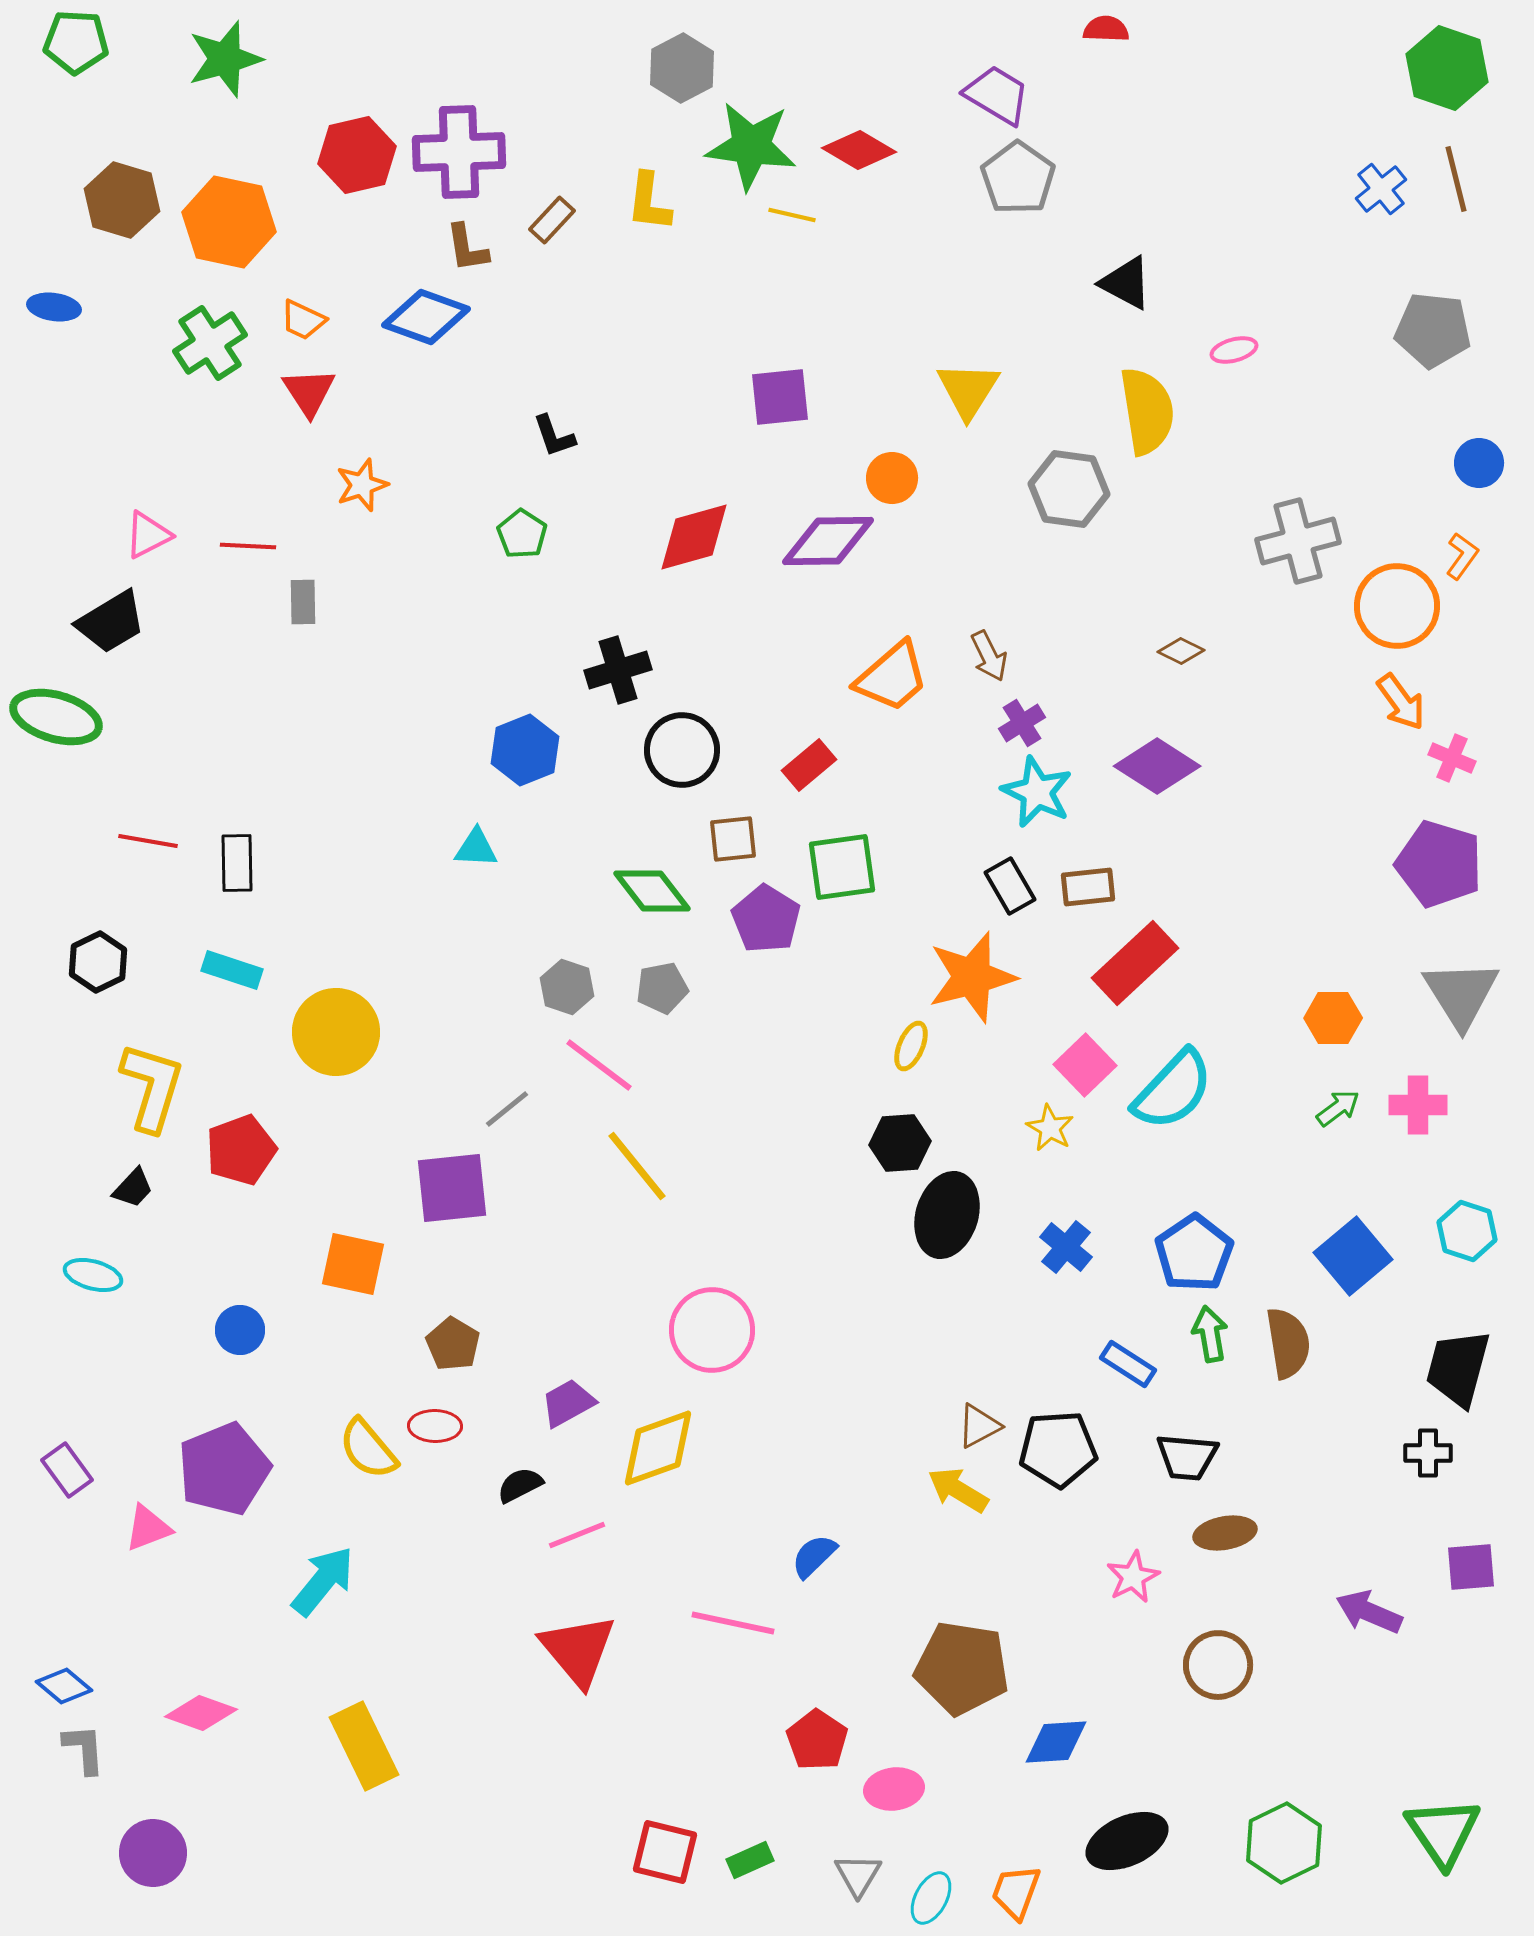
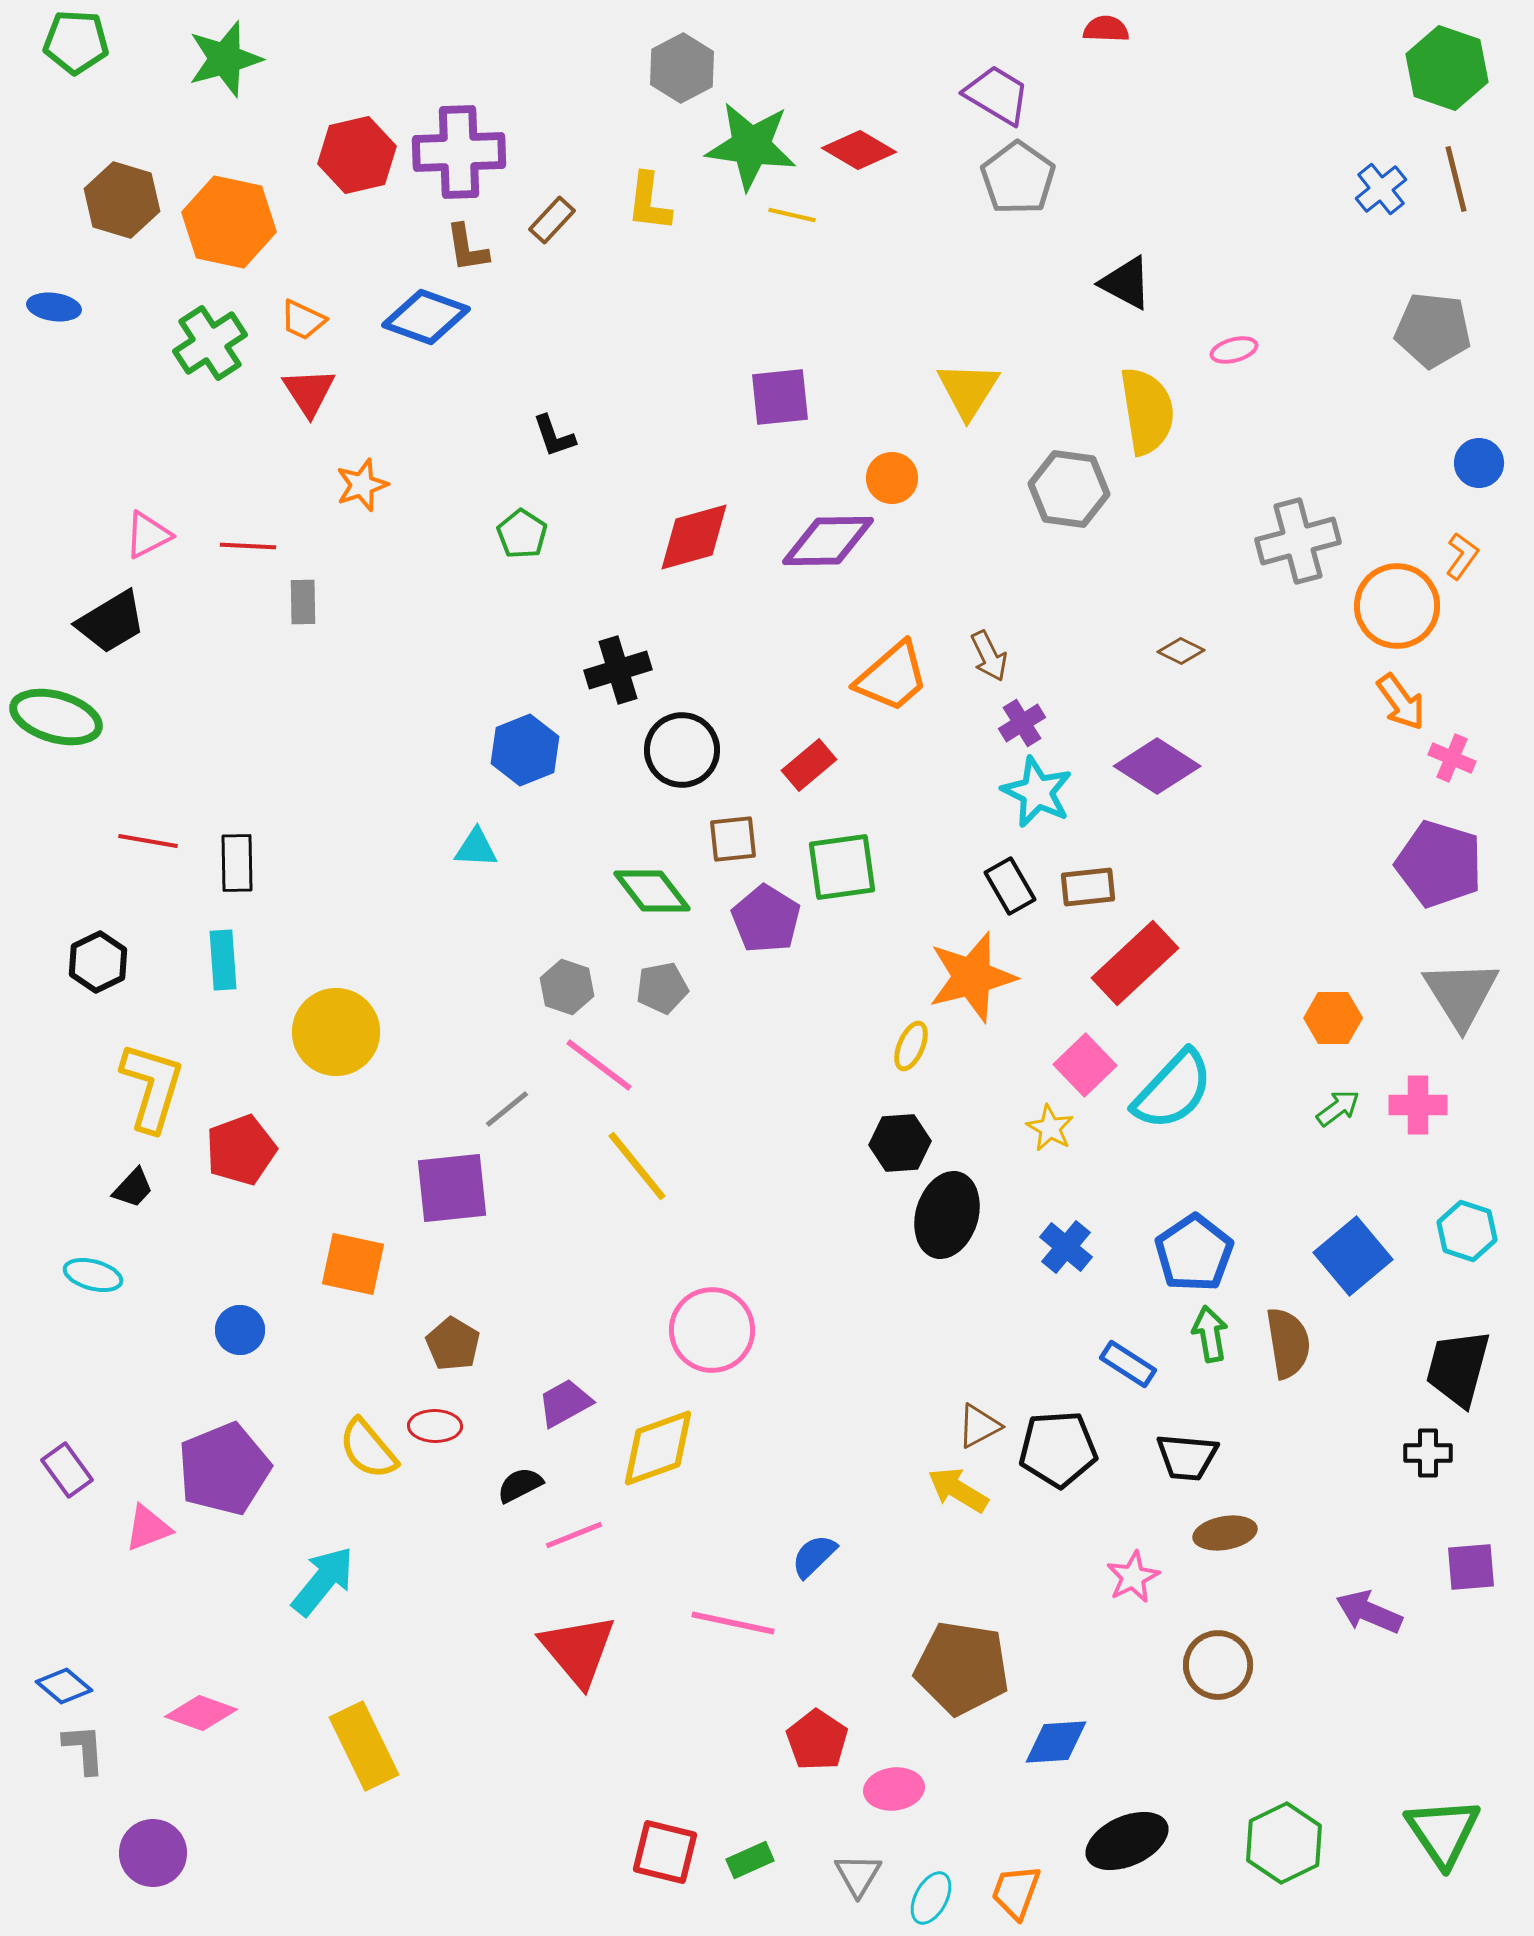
cyan rectangle at (232, 970): moved 9 px left, 10 px up; rotated 68 degrees clockwise
purple trapezoid at (568, 1403): moved 3 px left
pink line at (577, 1535): moved 3 px left
